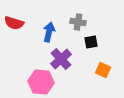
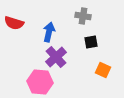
gray cross: moved 5 px right, 6 px up
purple cross: moved 5 px left, 2 px up
pink hexagon: moved 1 px left
